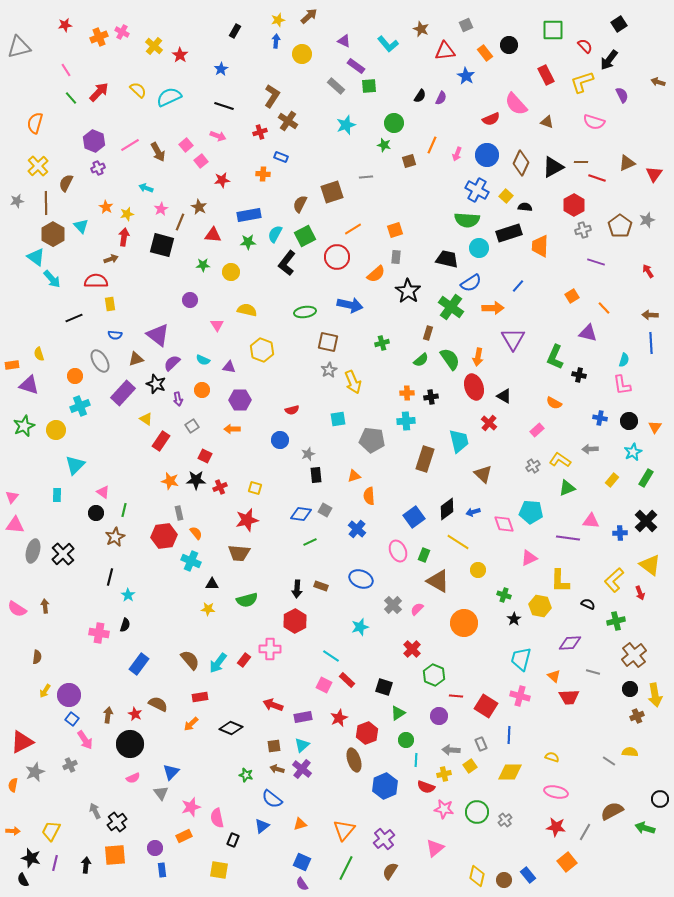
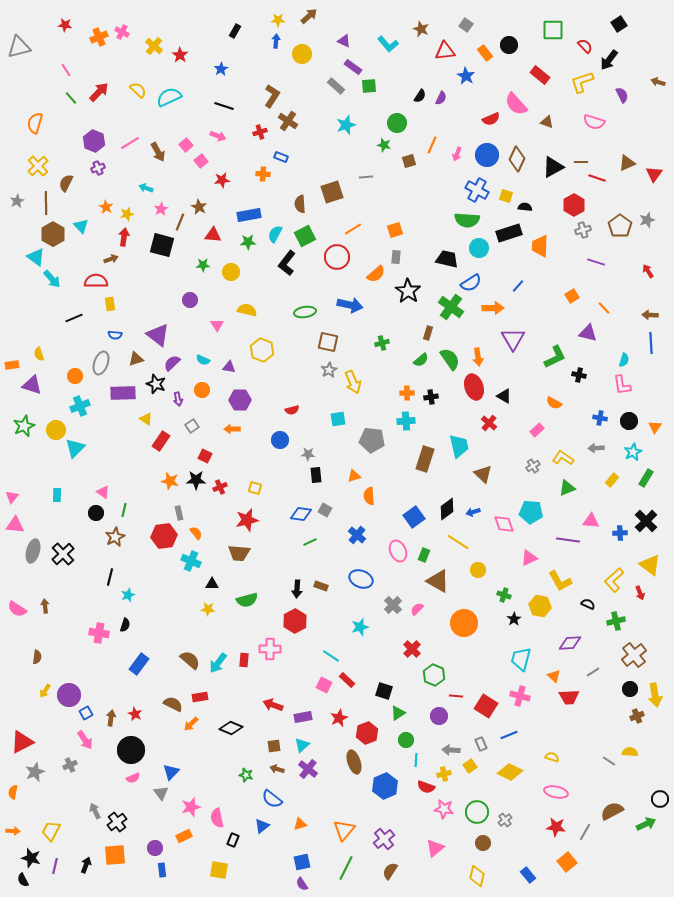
yellow star at (278, 20): rotated 16 degrees clockwise
red star at (65, 25): rotated 16 degrees clockwise
gray square at (466, 25): rotated 32 degrees counterclockwise
purple rectangle at (356, 66): moved 3 px left, 1 px down
red rectangle at (546, 75): moved 6 px left; rotated 24 degrees counterclockwise
green circle at (394, 123): moved 3 px right
pink line at (130, 145): moved 2 px up
brown diamond at (521, 163): moved 4 px left, 4 px up
yellow square at (506, 196): rotated 24 degrees counterclockwise
gray star at (17, 201): rotated 16 degrees counterclockwise
brown semicircle at (300, 204): rotated 30 degrees counterclockwise
orange arrow at (478, 357): rotated 18 degrees counterclockwise
green L-shape at (555, 357): rotated 140 degrees counterclockwise
gray ellipse at (100, 361): moved 1 px right, 2 px down; rotated 50 degrees clockwise
purple triangle at (29, 385): moved 3 px right
purple rectangle at (123, 393): rotated 45 degrees clockwise
cyan trapezoid at (459, 441): moved 5 px down
gray arrow at (590, 449): moved 6 px right, 1 px up
gray star at (308, 454): rotated 24 degrees clockwise
yellow L-shape at (560, 460): moved 3 px right, 2 px up
cyan triangle at (75, 465): moved 17 px up
blue cross at (357, 529): moved 6 px down
purple line at (568, 538): moved 2 px down
yellow L-shape at (560, 581): rotated 30 degrees counterclockwise
cyan star at (128, 595): rotated 16 degrees clockwise
brown semicircle at (190, 660): rotated 10 degrees counterclockwise
red rectangle at (244, 660): rotated 32 degrees counterclockwise
gray line at (593, 672): rotated 48 degrees counterclockwise
black square at (384, 687): moved 4 px down
brown semicircle at (158, 704): moved 15 px right
brown arrow at (108, 715): moved 3 px right, 3 px down
blue square at (72, 719): moved 14 px right, 6 px up; rotated 24 degrees clockwise
blue line at (509, 735): rotated 66 degrees clockwise
black circle at (130, 744): moved 1 px right, 6 px down
brown ellipse at (354, 760): moved 2 px down
purple cross at (302, 769): moved 6 px right
yellow diamond at (510, 772): rotated 25 degrees clockwise
orange semicircle at (13, 785): moved 7 px down
green arrow at (645, 828): moved 1 px right, 4 px up; rotated 138 degrees clockwise
blue square at (302, 862): rotated 36 degrees counterclockwise
purple line at (55, 863): moved 3 px down
black arrow at (86, 865): rotated 14 degrees clockwise
brown circle at (504, 880): moved 21 px left, 37 px up
